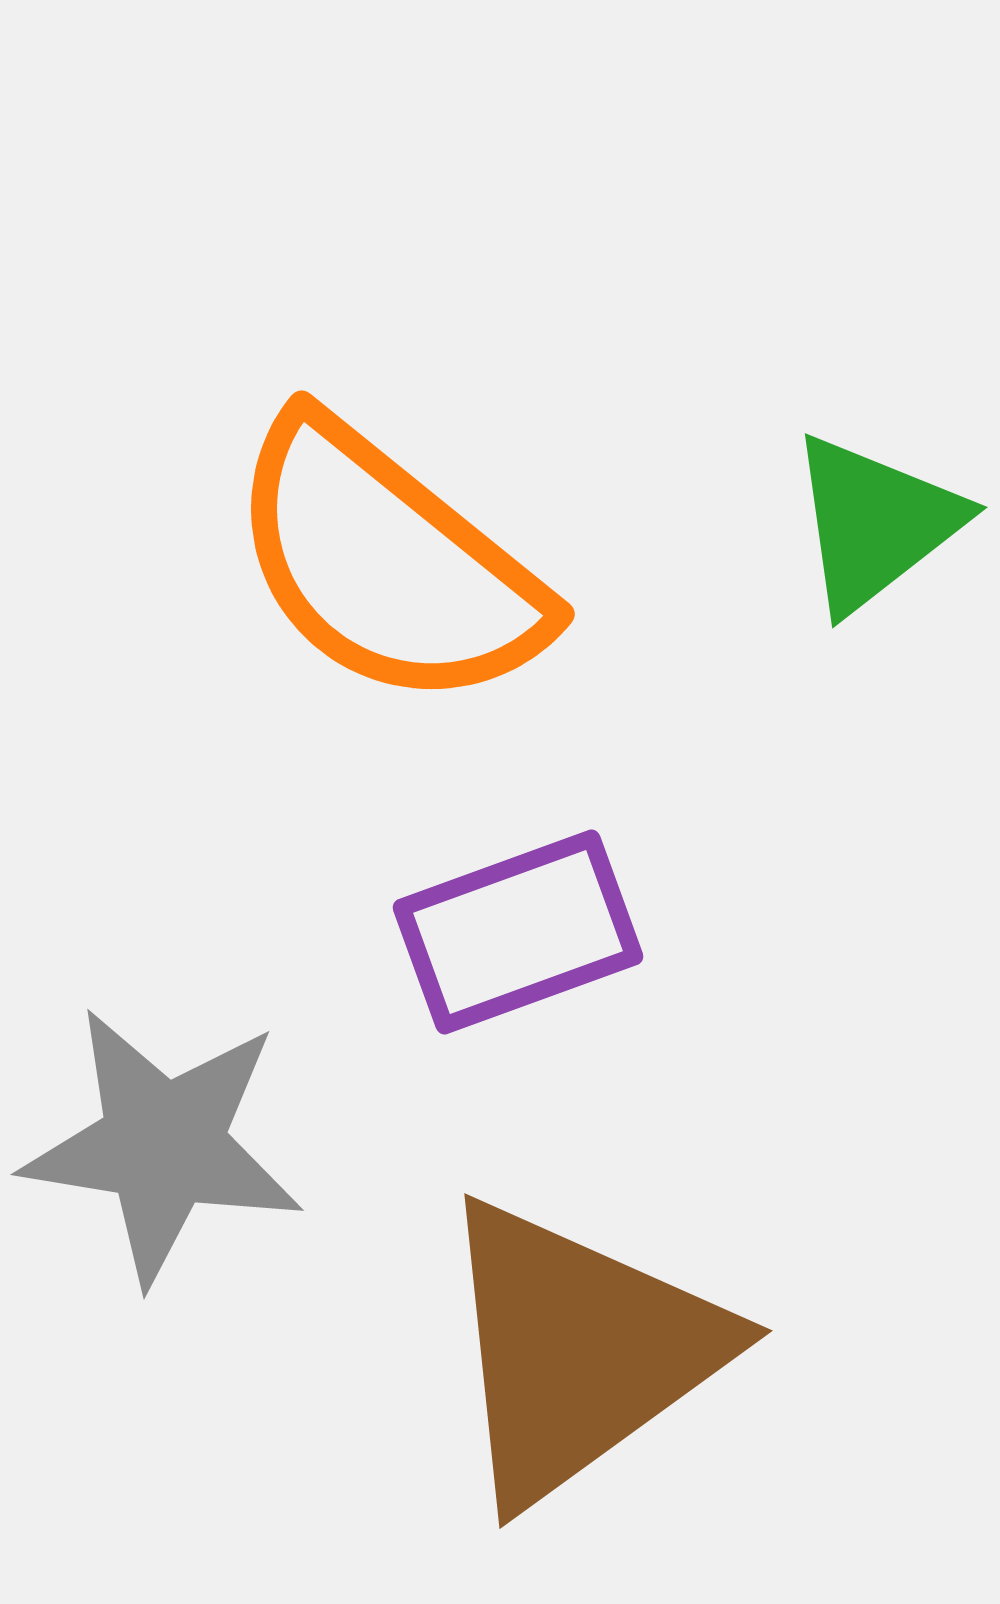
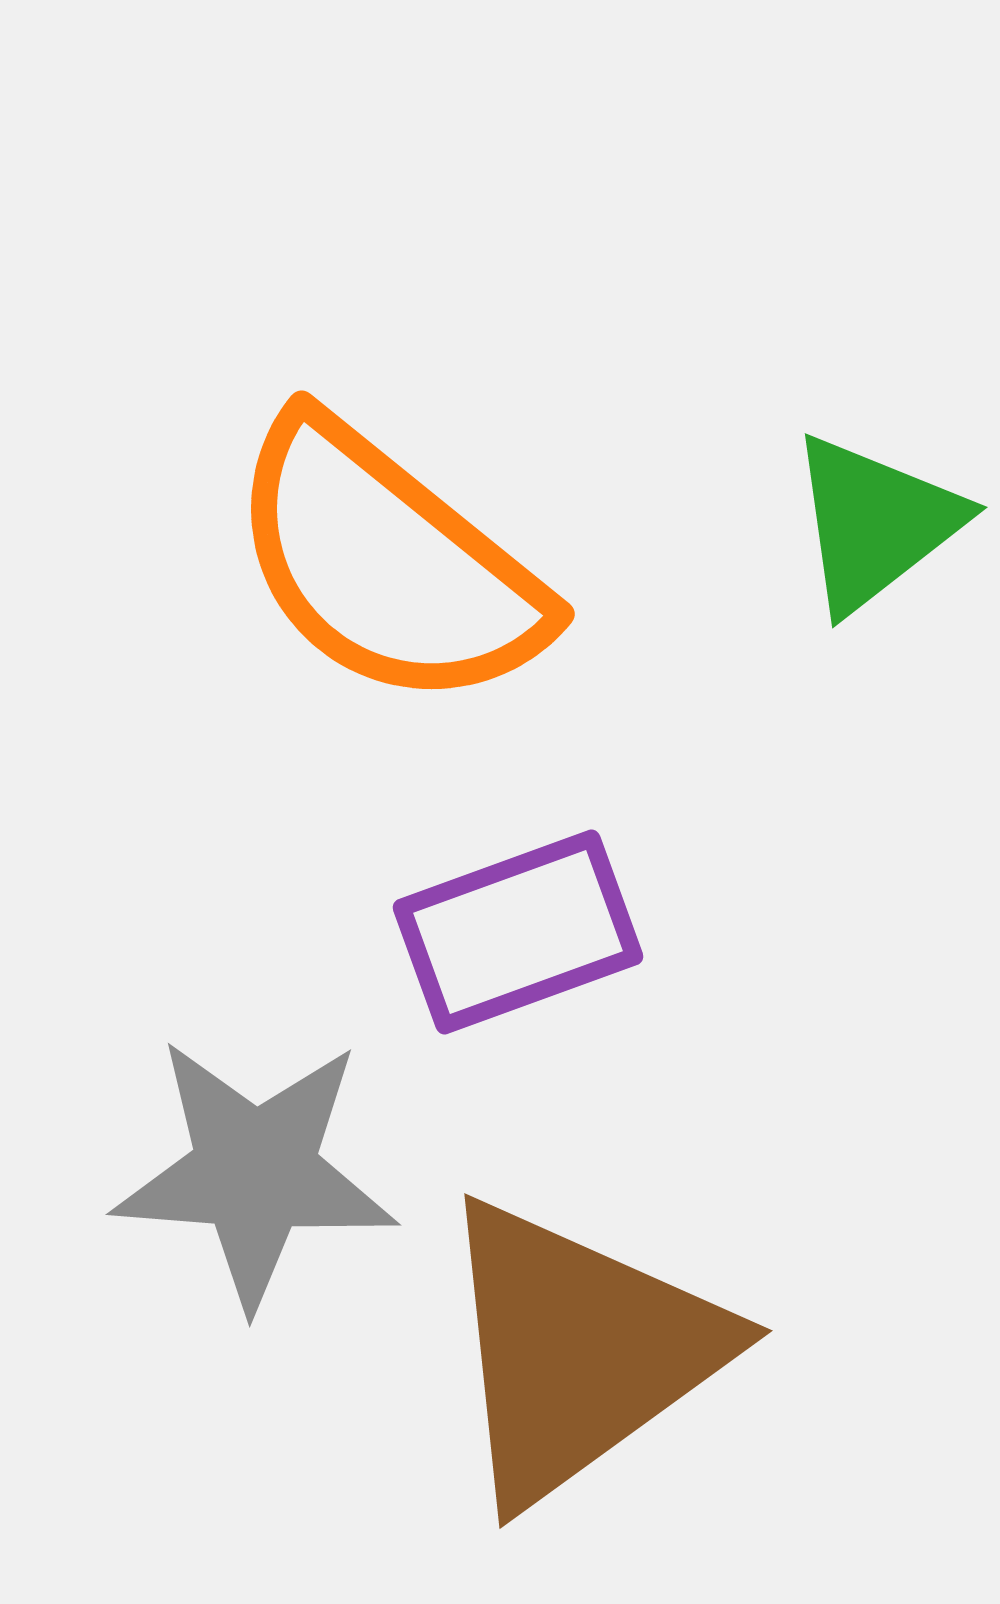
gray star: moved 92 px right, 27 px down; rotated 5 degrees counterclockwise
